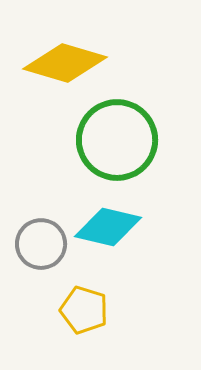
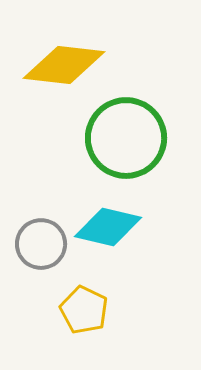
yellow diamond: moved 1 px left, 2 px down; rotated 10 degrees counterclockwise
green circle: moved 9 px right, 2 px up
yellow pentagon: rotated 9 degrees clockwise
